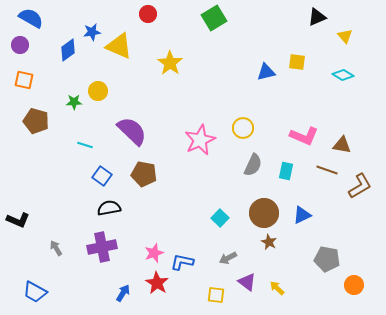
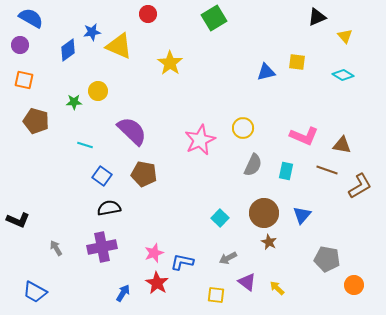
blue triangle at (302, 215): rotated 24 degrees counterclockwise
